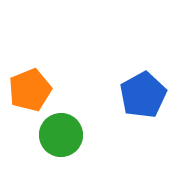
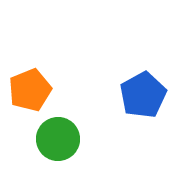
green circle: moved 3 px left, 4 px down
